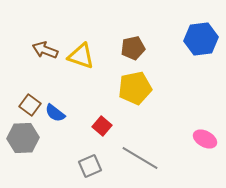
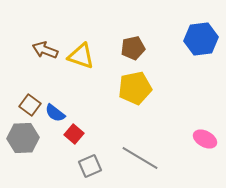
red square: moved 28 px left, 8 px down
